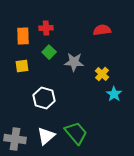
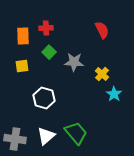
red semicircle: rotated 72 degrees clockwise
